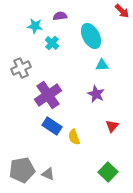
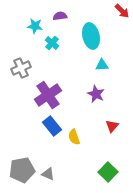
cyan ellipse: rotated 15 degrees clockwise
blue rectangle: rotated 18 degrees clockwise
